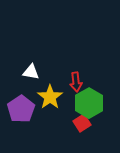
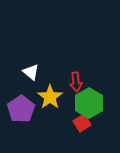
white triangle: rotated 30 degrees clockwise
